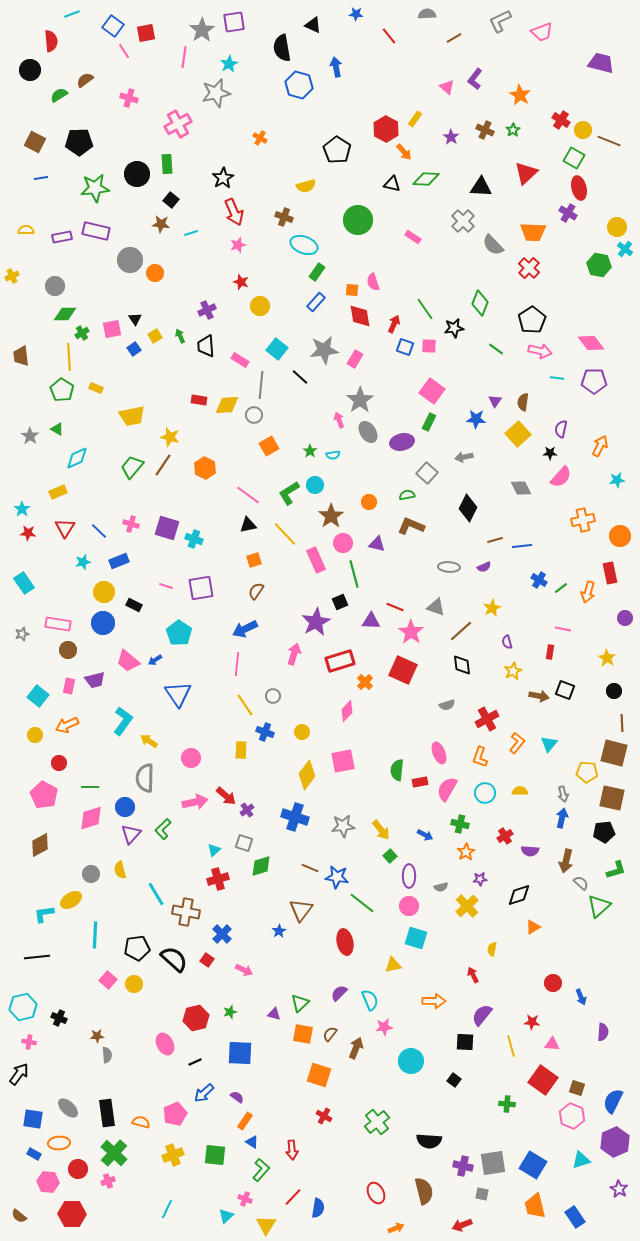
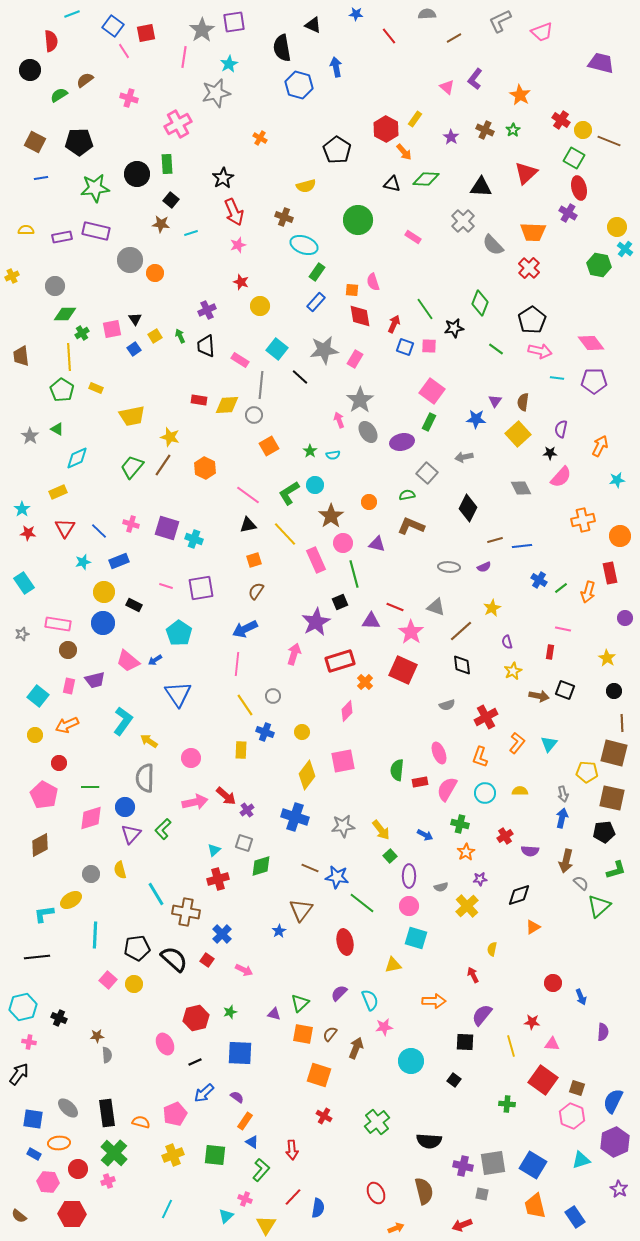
red cross at (487, 719): moved 1 px left, 2 px up
